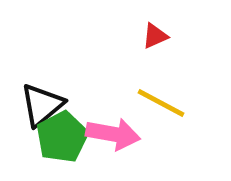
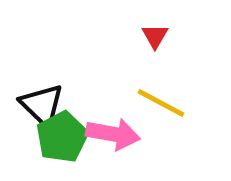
red triangle: rotated 36 degrees counterclockwise
black triangle: rotated 36 degrees counterclockwise
